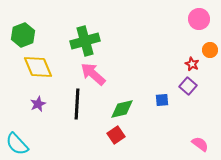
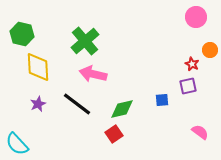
pink circle: moved 3 px left, 2 px up
green hexagon: moved 1 px left, 1 px up; rotated 25 degrees counterclockwise
green cross: rotated 24 degrees counterclockwise
yellow diamond: rotated 20 degrees clockwise
pink arrow: rotated 28 degrees counterclockwise
purple square: rotated 36 degrees clockwise
black line: rotated 56 degrees counterclockwise
red square: moved 2 px left, 1 px up
pink semicircle: moved 12 px up
